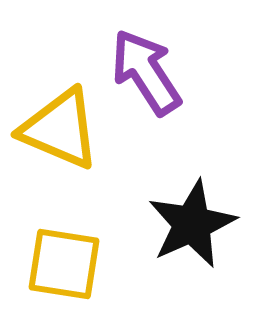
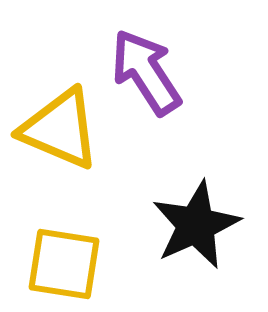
black star: moved 4 px right, 1 px down
